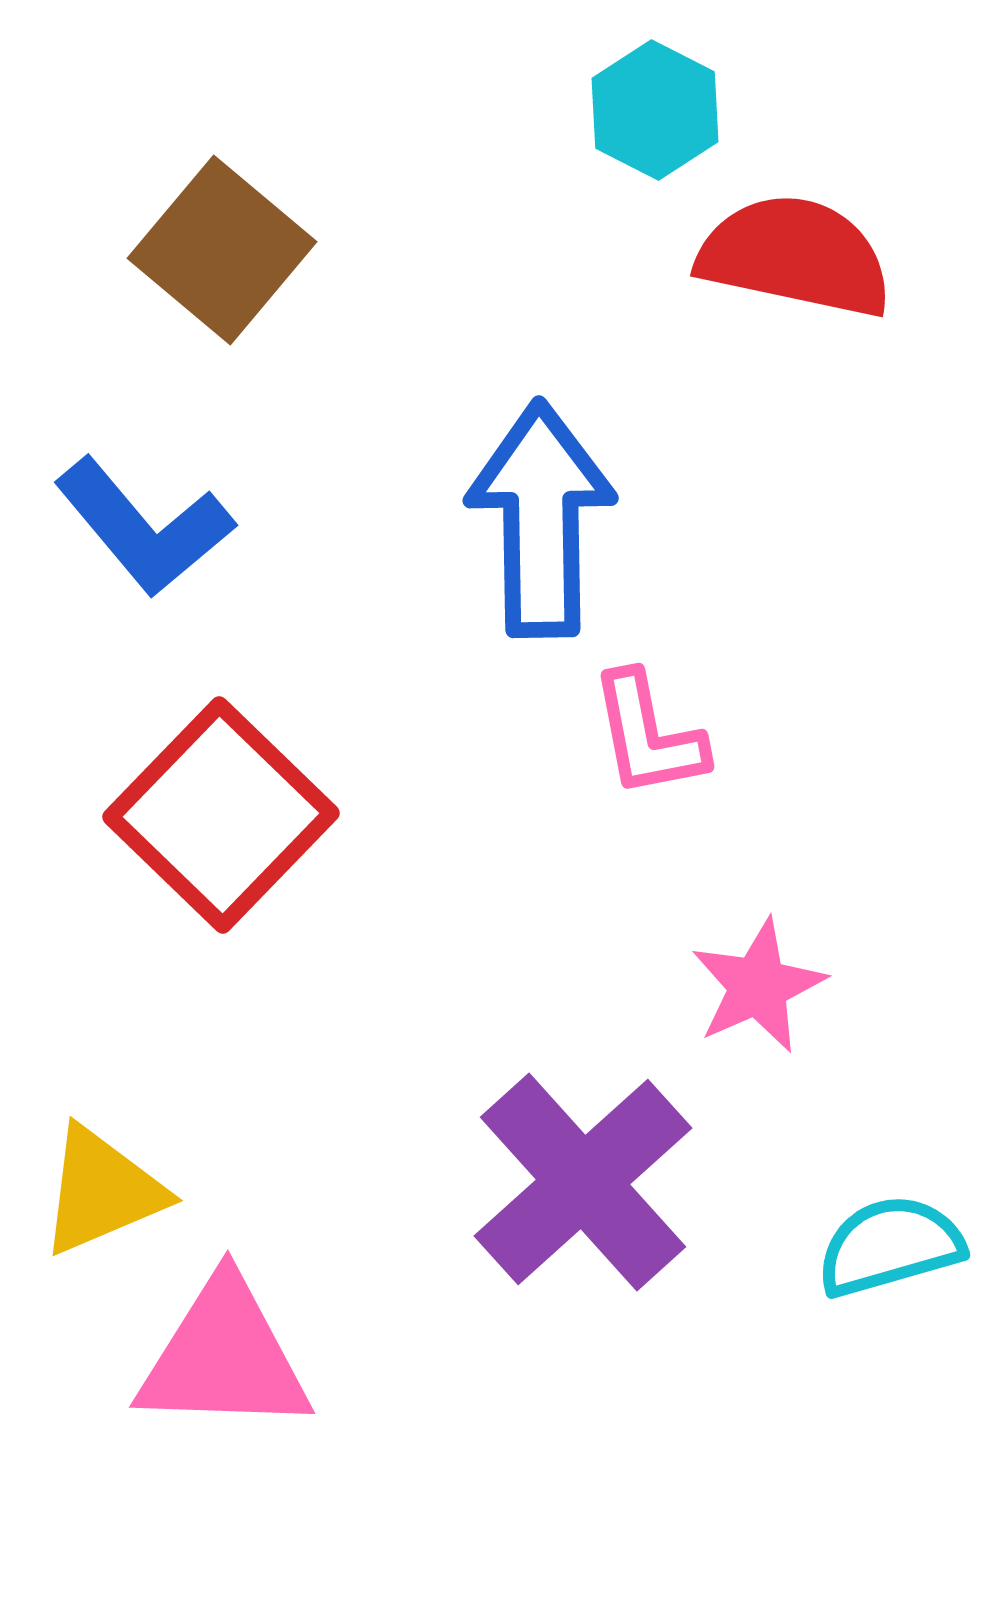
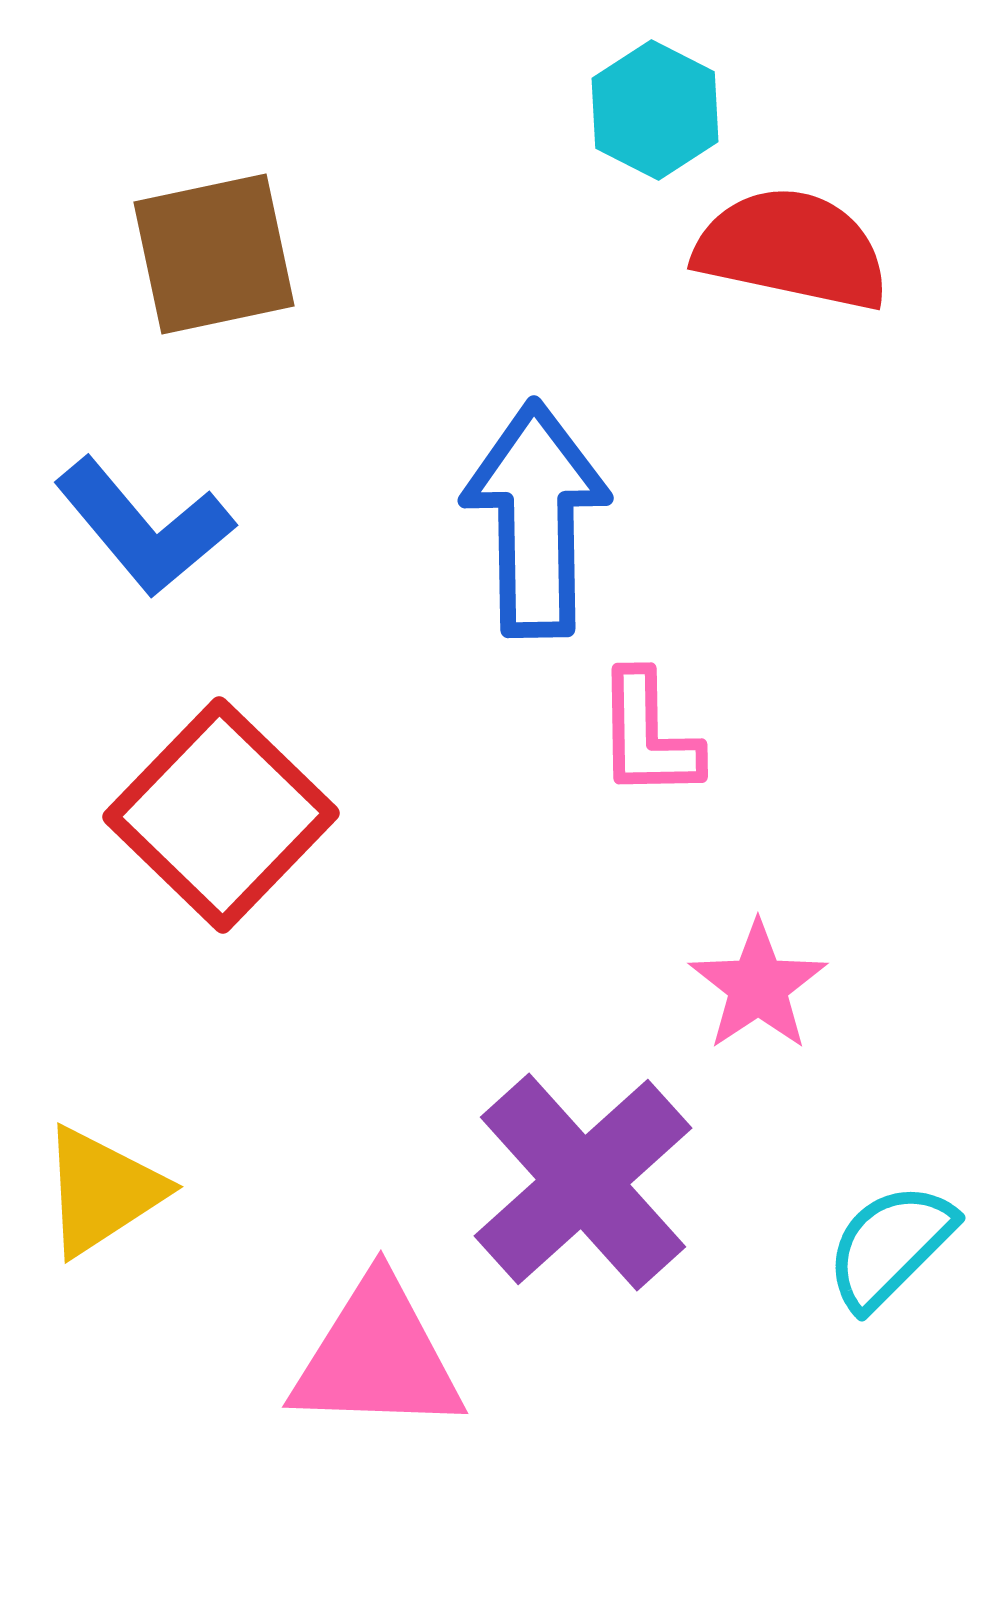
brown square: moved 8 px left, 4 px down; rotated 38 degrees clockwise
red semicircle: moved 3 px left, 7 px up
blue arrow: moved 5 px left
pink L-shape: rotated 10 degrees clockwise
pink star: rotated 10 degrees counterclockwise
yellow triangle: rotated 10 degrees counterclockwise
cyan semicircle: rotated 29 degrees counterclockwise
pink triangle: moved 153 px right
